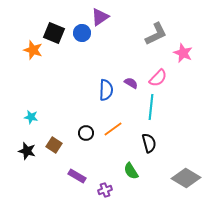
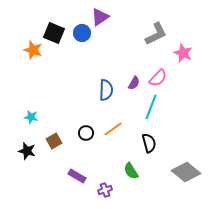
purple semicircle: moved 3 px right; rotated 88 degrees clockwise
cyan line: rotated 15 degrees clockwise
brown square: moved 4 px up; rotated 28 degrees clockwise
gray diamond: moved 6 px up; rotated 8 degrees clockwise
